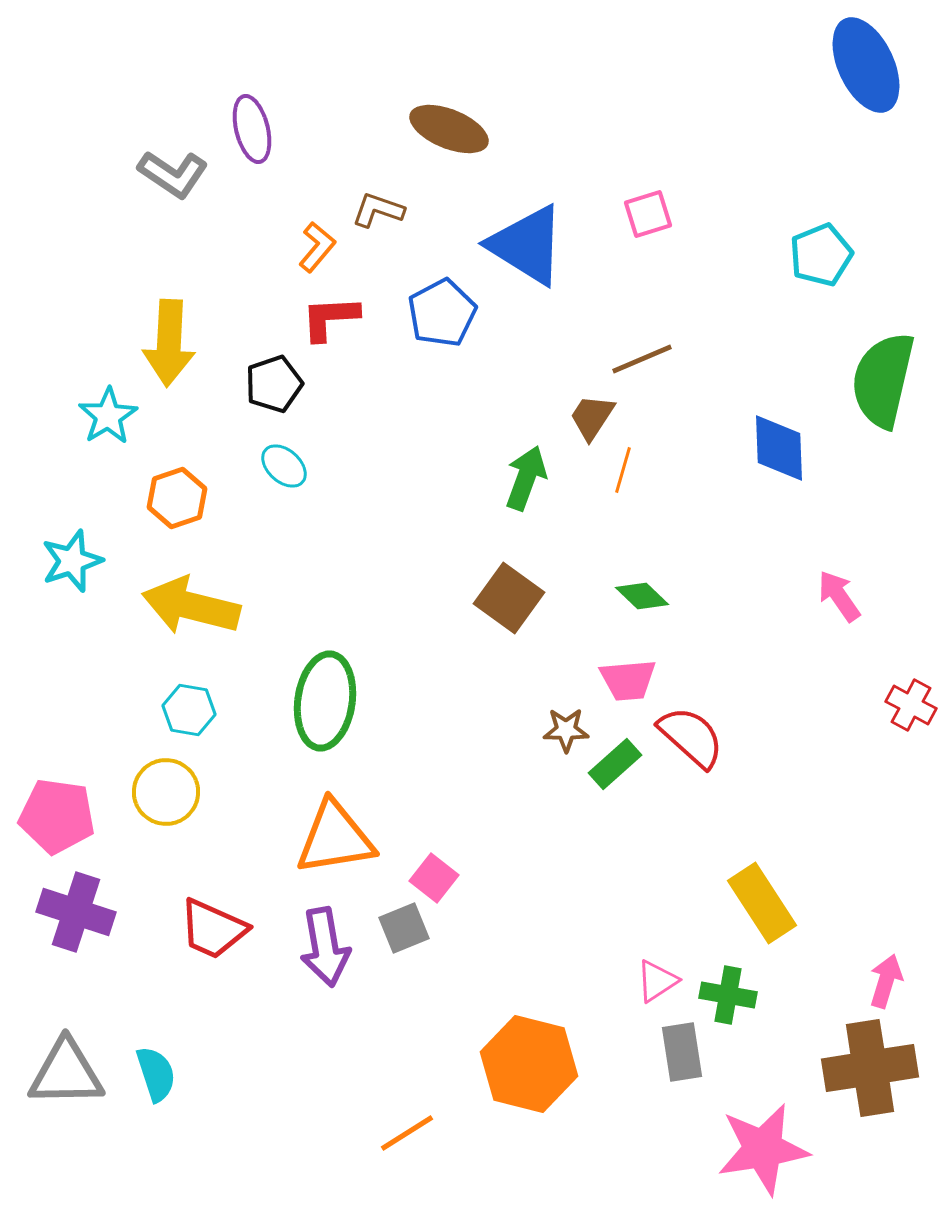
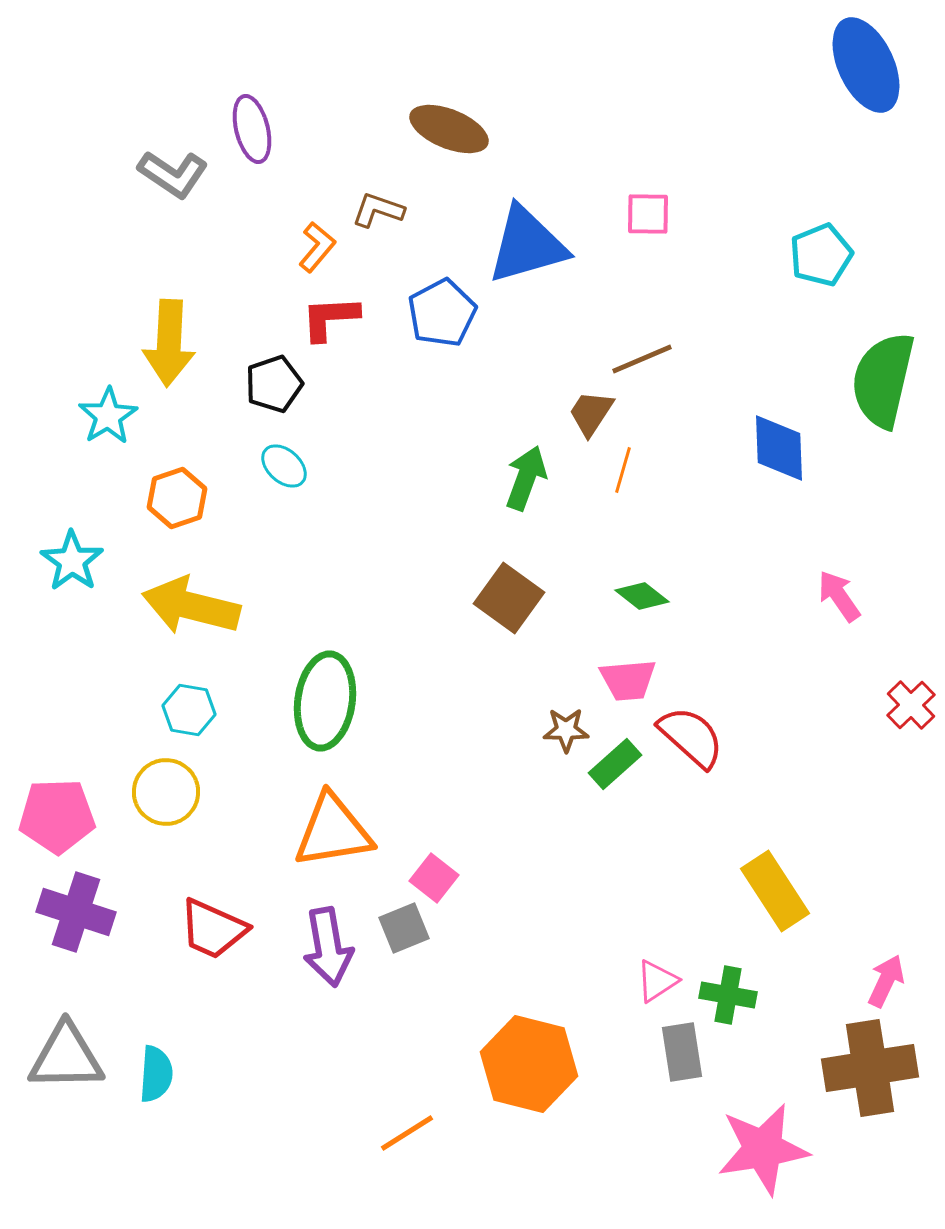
pink square at (648, 214): rotated 18 degrees clockwise
blue triangle at (527, 245): rotated 48 degrees counterclockwise
brown trapezoid at (592, 417): moved 1 px left, 4 px up
cyan star at (72, 561): rotated 18 degrees counterclockwise
green diamond at (642, 596): rotated 6 degrees counterclockwise
red cross at (911, 705): rotated 18 degrees clockwise
pink pentagon at (57, 816): rotated 10 degrees counterclockwise
orange triangle at (335, 838): moved 2 px left, 7 px up
yellow rectangle at (762, 903): moved 13 px right, 12 px up
purple arrow at (325, 947): moved 3 px right
pink arrow at (886, 981): rotated 8 degrees clockwise
gray triangle at (66, 1073): moved 16 px up
cyan semicircle at (156, 1074): rotated 22 degrees clockwise
